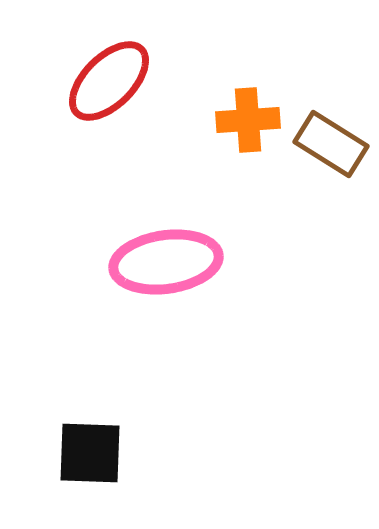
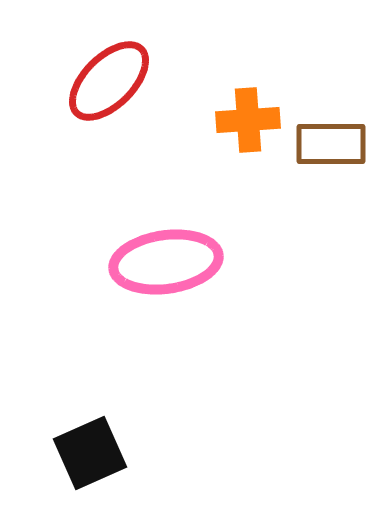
brown rectangle: rotated 32 degrees counterclockwise
black square: rotated 26 degrees counterclockwise
